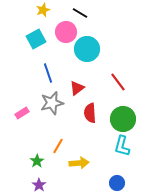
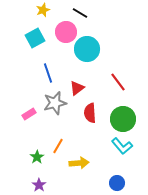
cyan square: moved 1 px left, 1 px up
gray star: moved 3 px right
pink rectangle: moved 7 px right, 1 px down
cyan L-shape: rotated 55 degrees counterclockwise
green star: moved 4 px up
